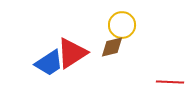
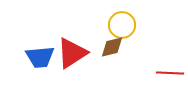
blue trapezoid: moved 9 px left, 6 px up; rotated 28 degrees clockwise
red line: moved 9 px up
